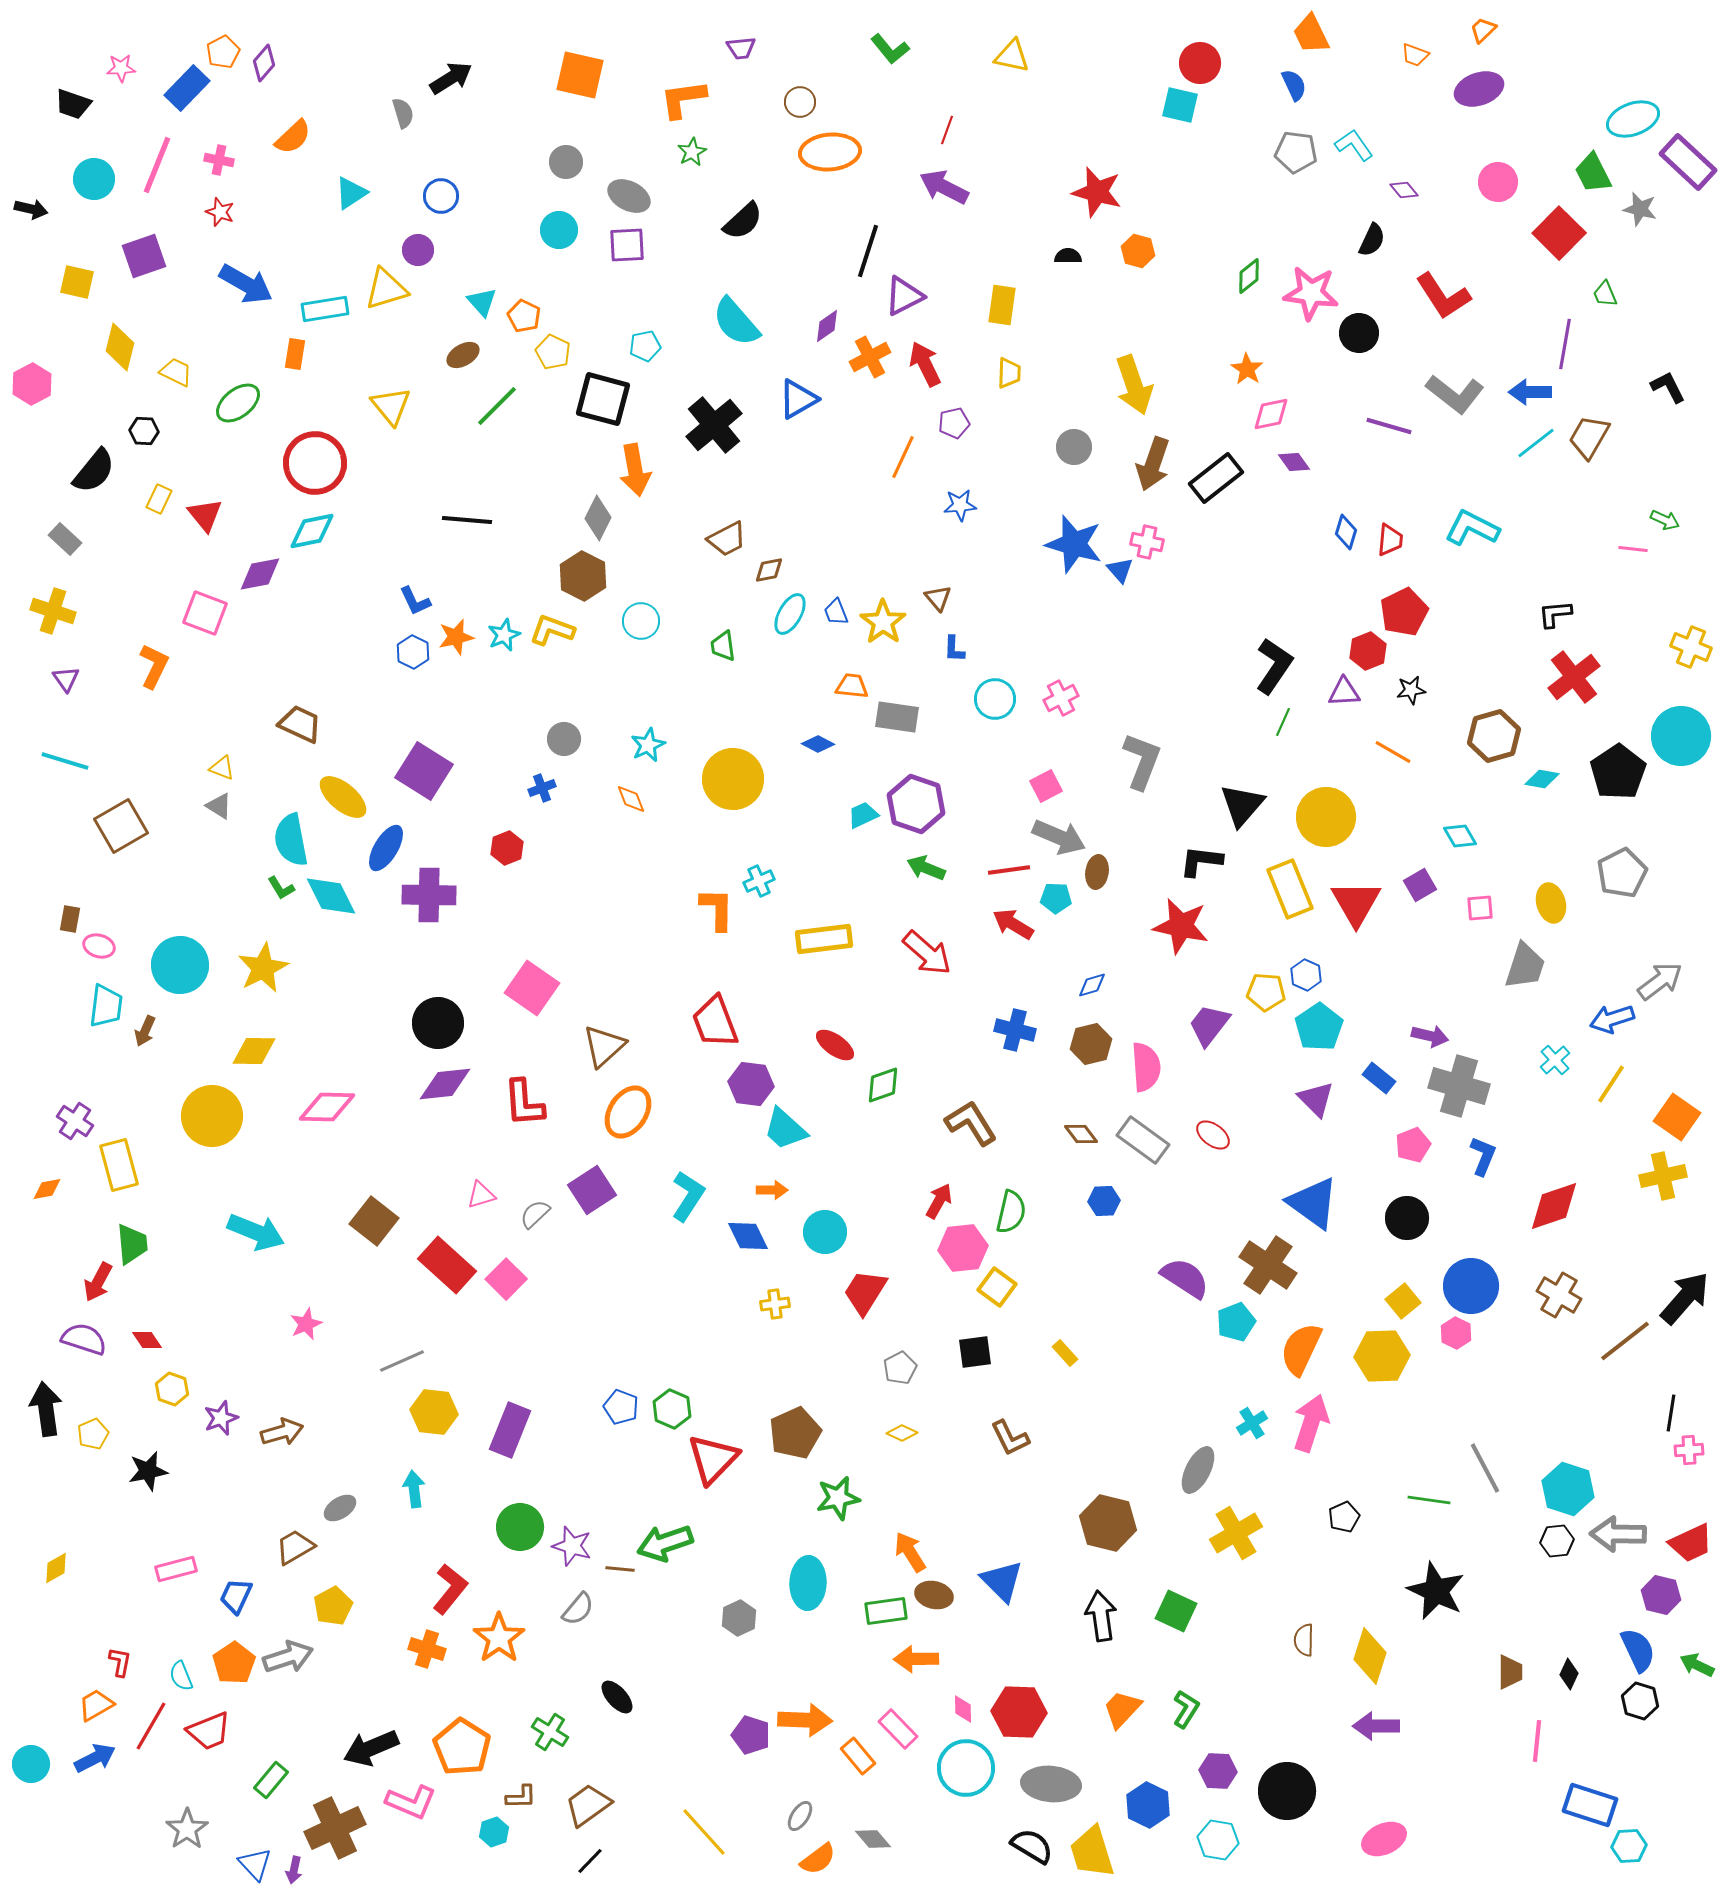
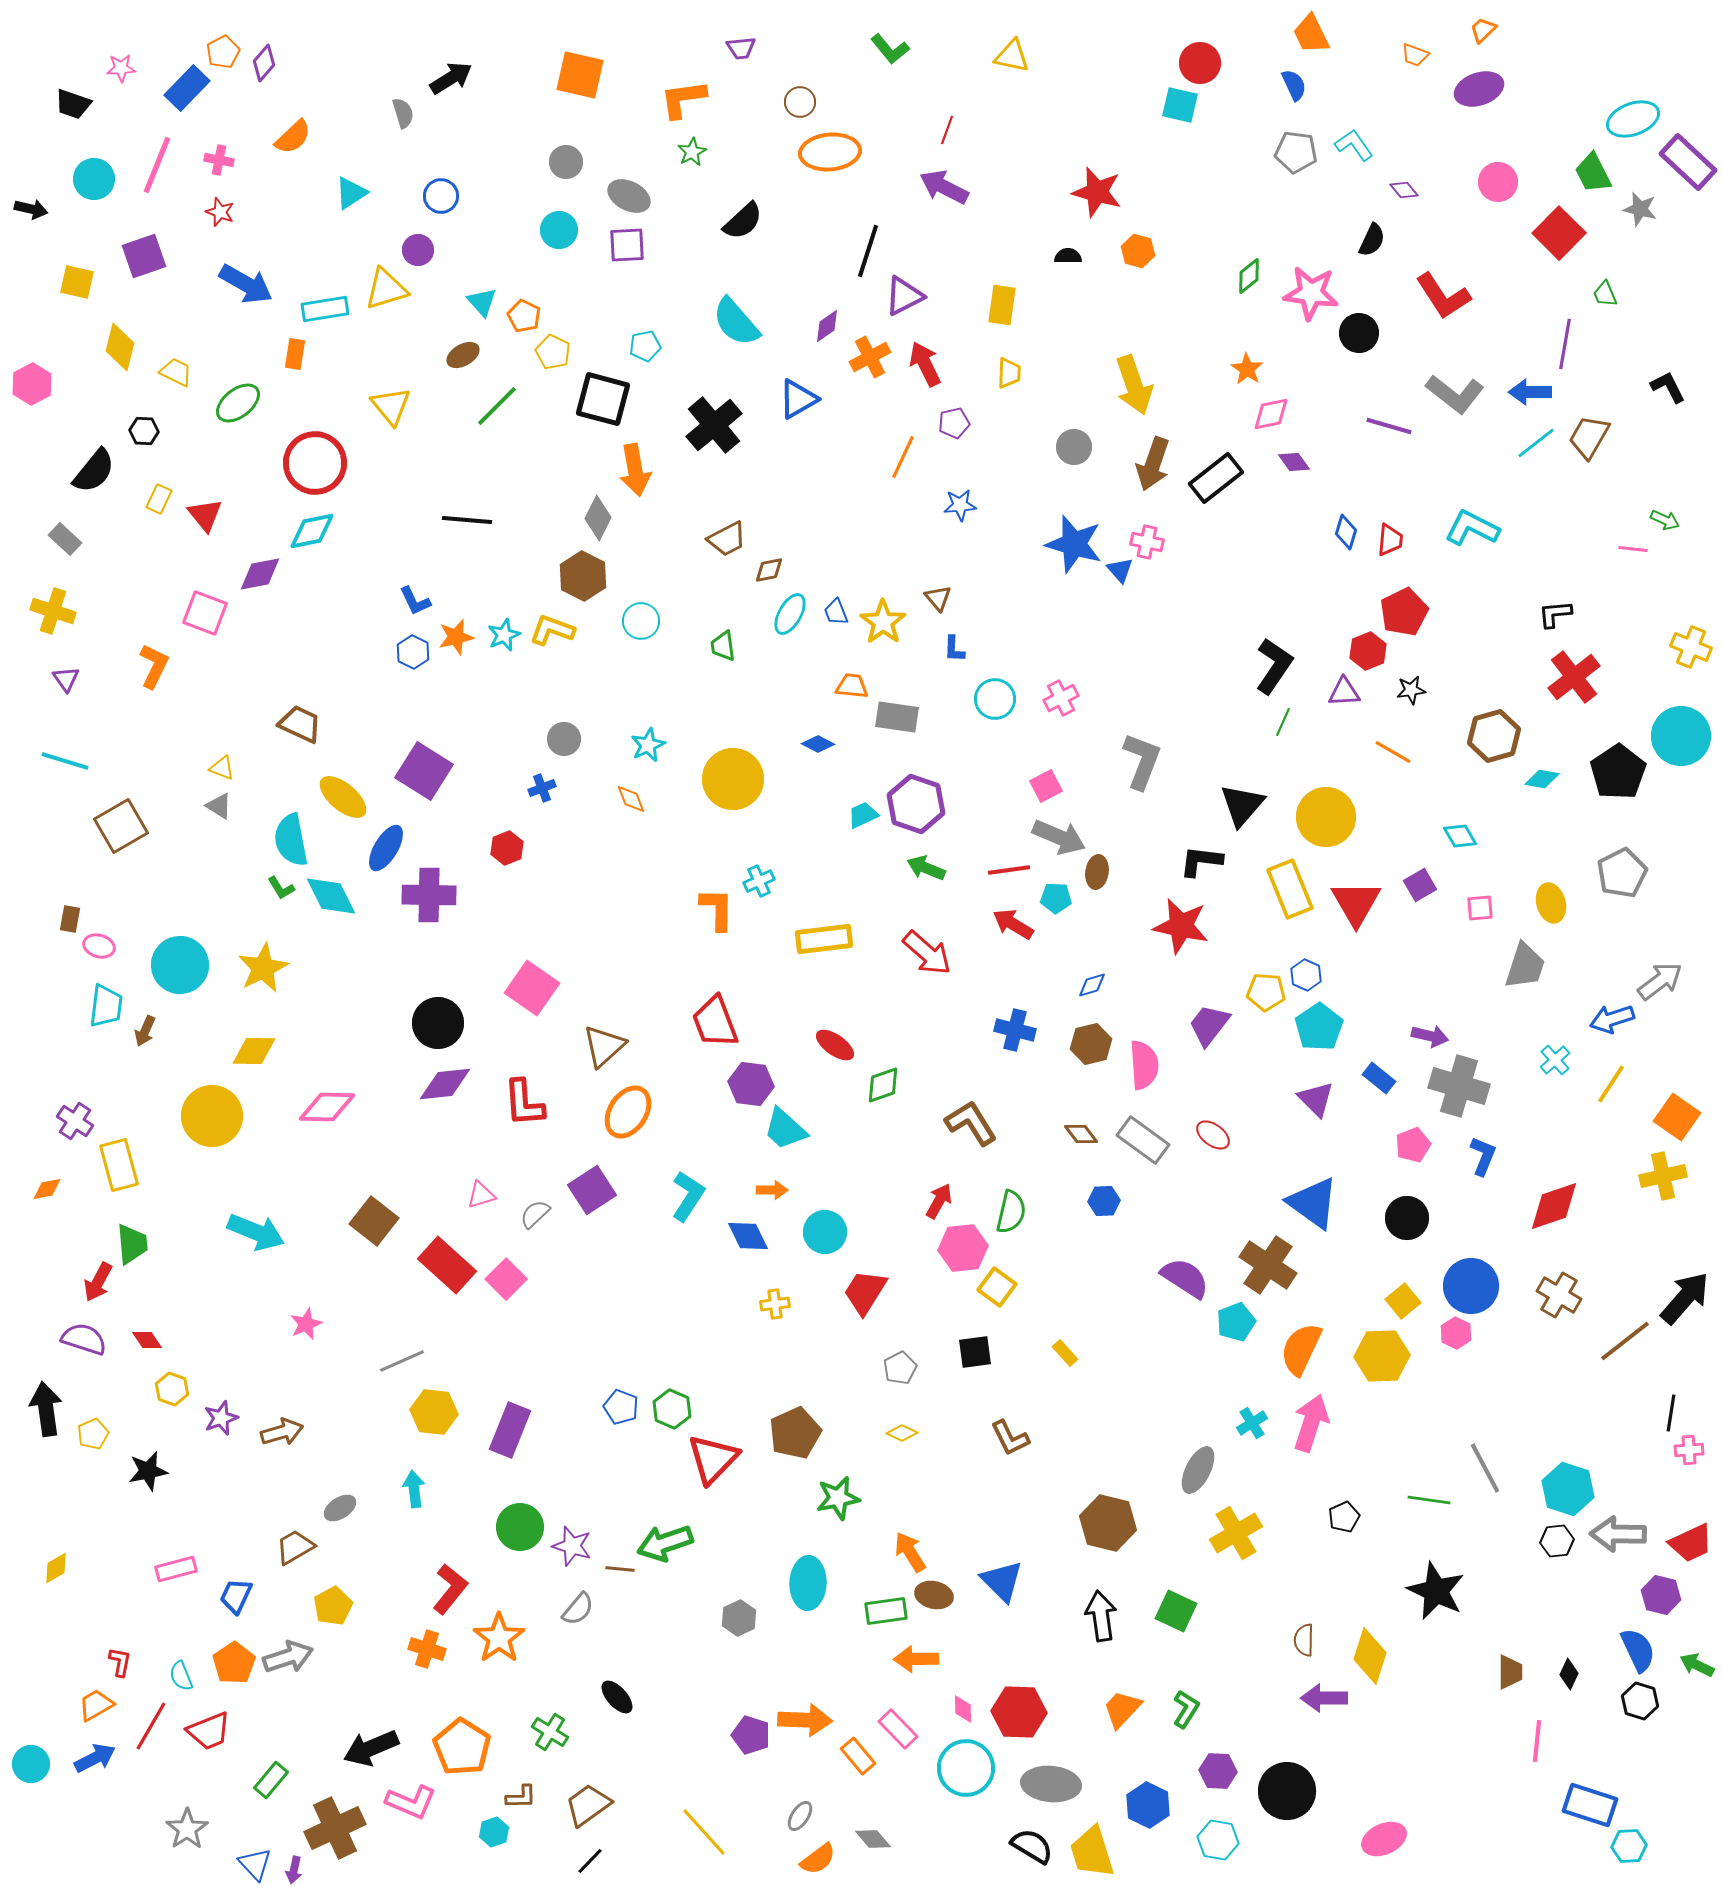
pink semicircle at (1146, 1067): moved 2 px left, 2 px up
purple arrow at (1376, 1726): moved 52 px left, 28 px up
